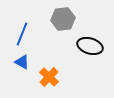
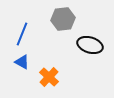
black ellipse: moved 1 px up
